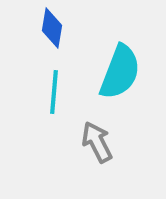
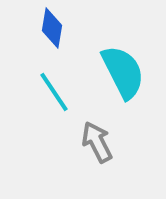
cyan semicircle: moved 3 px right; rotated 48 degrees counterclockwise
cyan line: rotated 39 degrees counterclockwise
